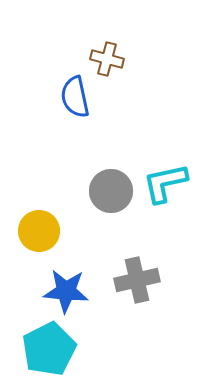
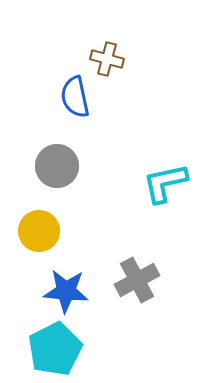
gray circle: moved 54 px left, 25 px up
gray cross: rotated 15 degrees counterclockwise
cyan pentagon: moved 6 px right
